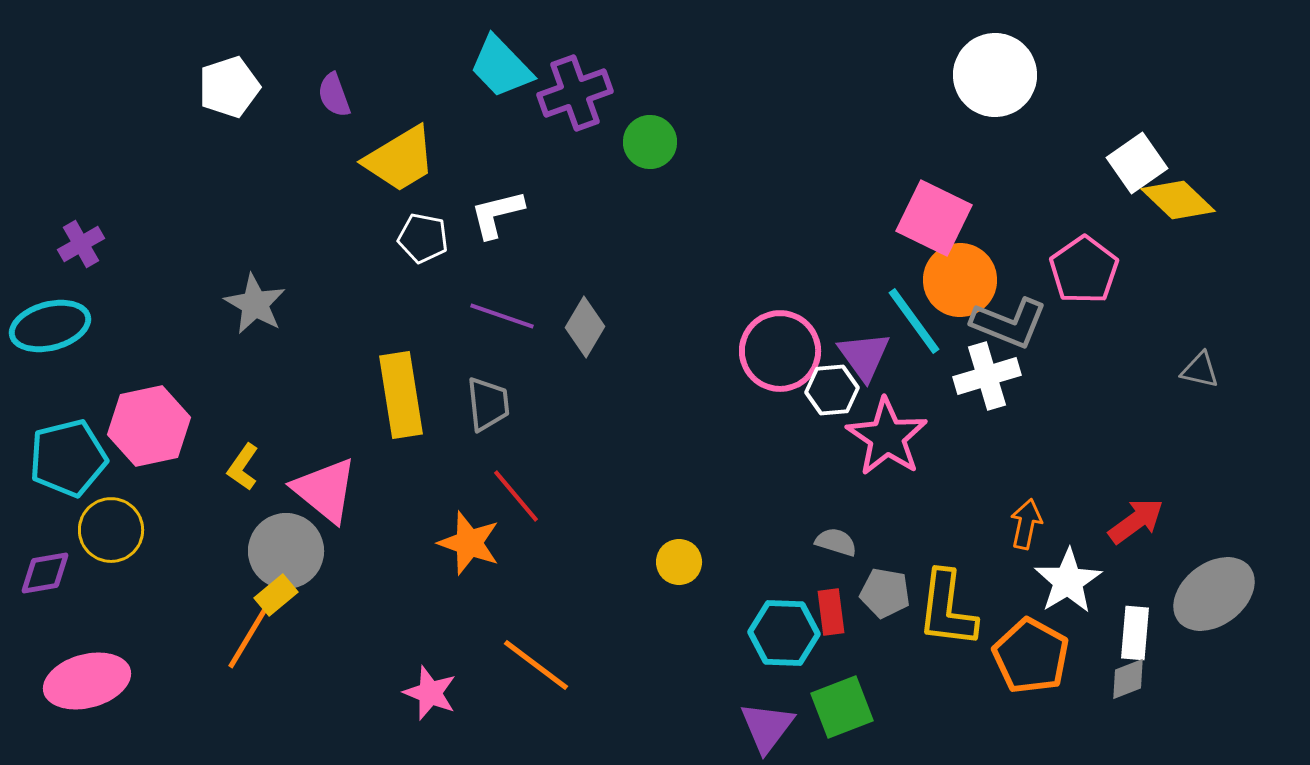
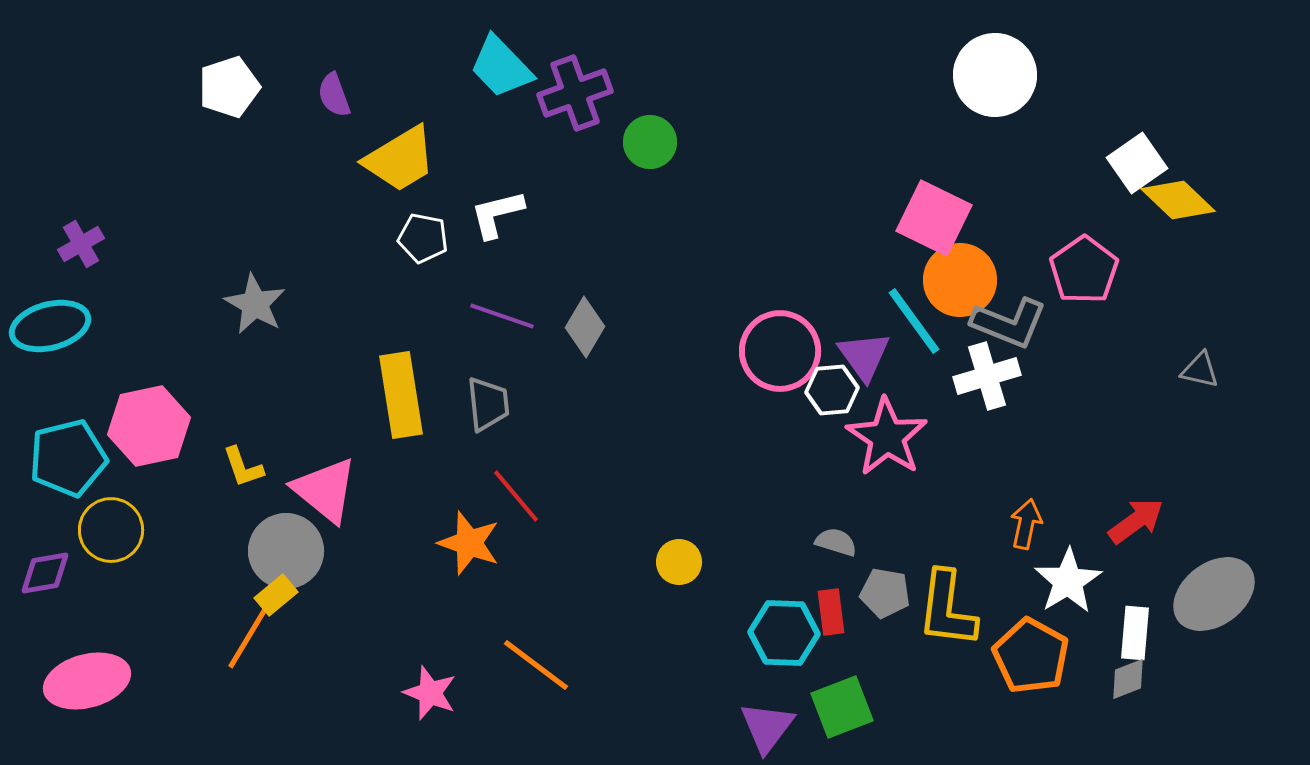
yellow L-shape at (243, 467): rotated 54 degrees counterclockwise
